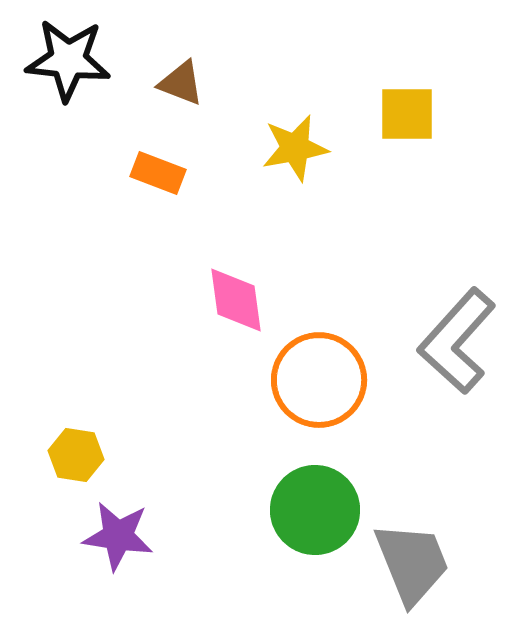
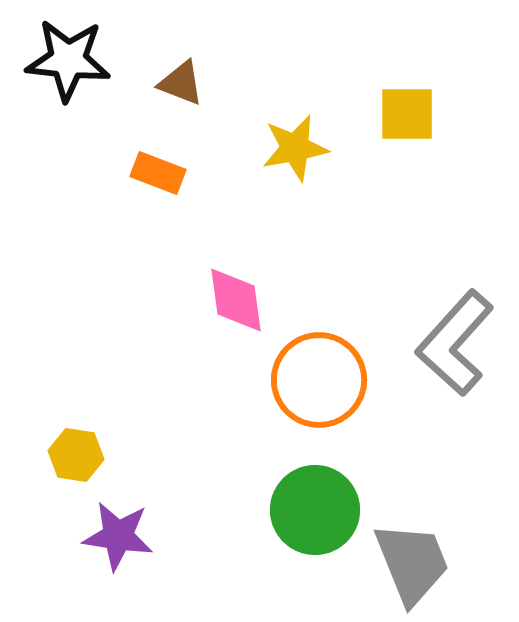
gray L-shape: moved 2 px left, 2 px down
